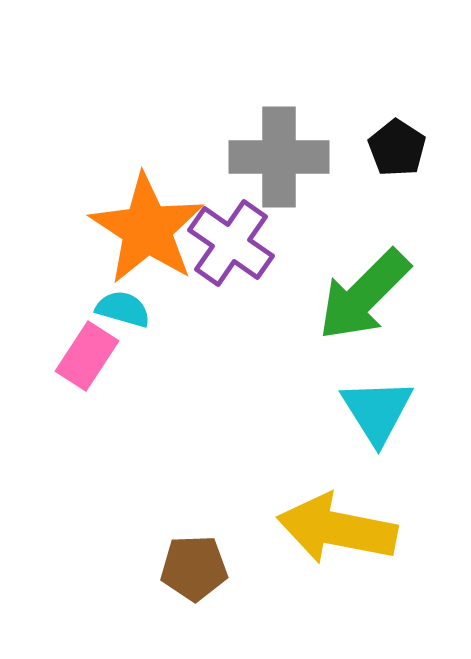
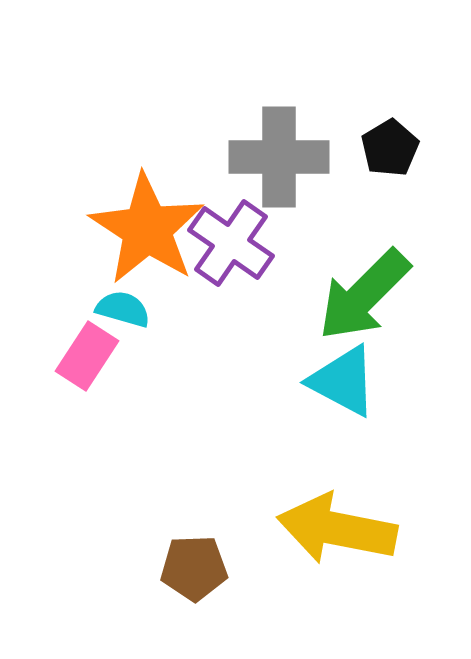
black pentagon: moved 7 px left; rotated 8 degrees clockwise
cyan triangle: moved 34 px left, 30 px up; rotated 30 degrees counterclockwise
